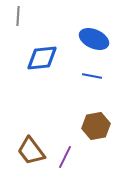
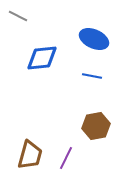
gray line: rotated 66 degrees counterclockwise
brown trapezoid: moved 1 px left, 4 px down; rotated 128 degrees counterclockwise
purple line: moved 1 px right, 1 px down
